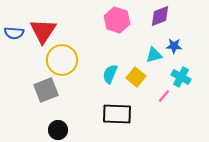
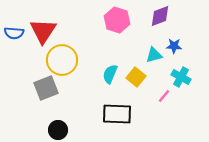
gray square: moved 2 px up
